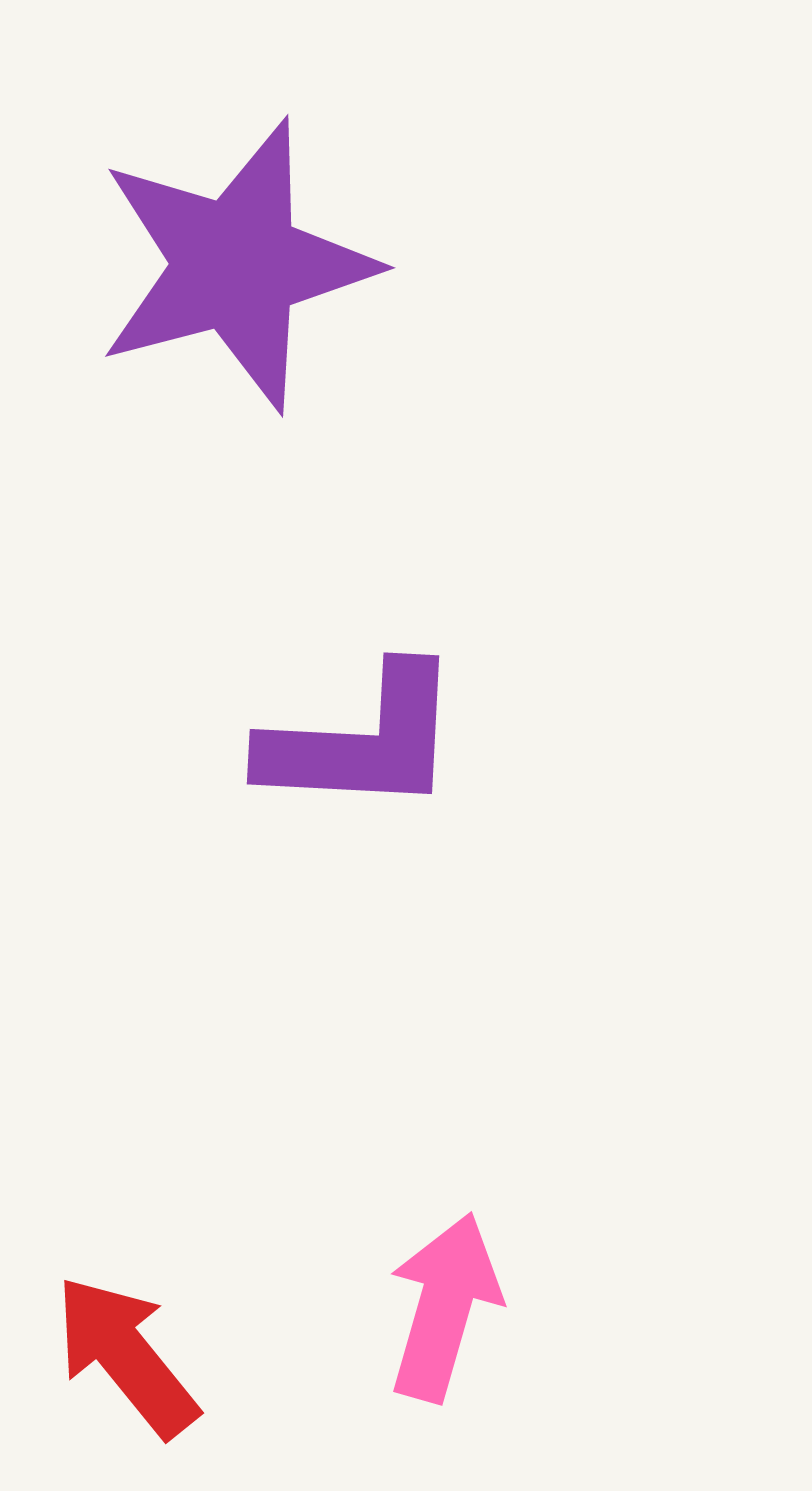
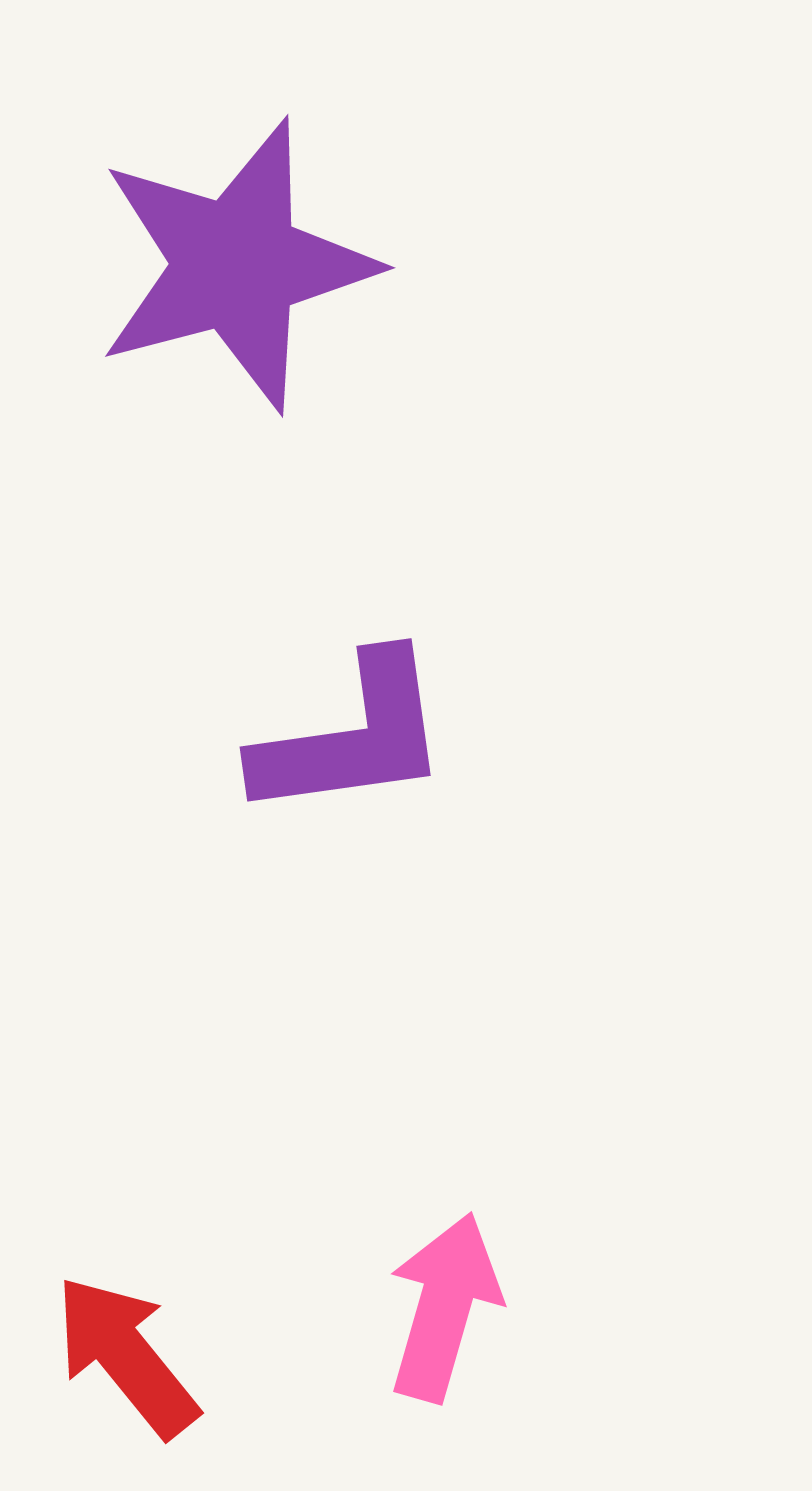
purple L-shape: moved 10 px left, 4 px up; rotated 11 degrees counterclockwise
